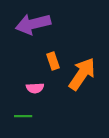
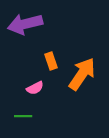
purple arrow: moved 8 px left
orange rectangle: moved 2 px left
pink semicircle: rotated 24 degrees counterclockwise
